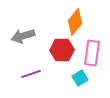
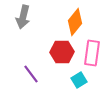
gray arrow: moved 19 px up; rotated 60 degrees counterclockwise
red hexagon: moved 2 px down
purple line: rotated 72 degrees clockwise
cyan square: moved 1 px left, 2 px down
